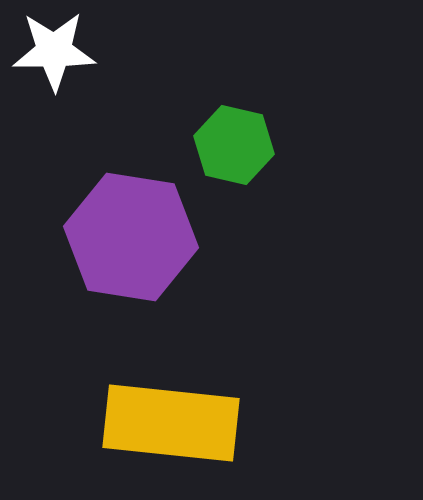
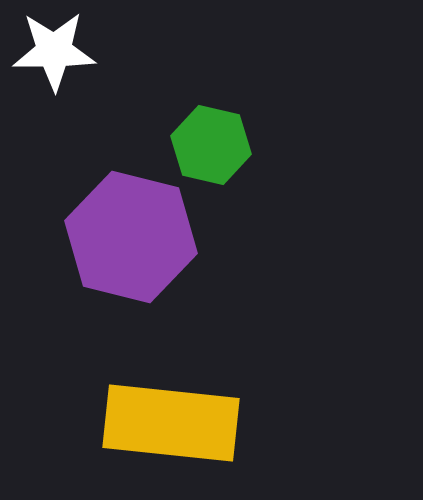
green hexagon: moved 23 px left
purple hexagon: rotated 5 degrees clockwise
